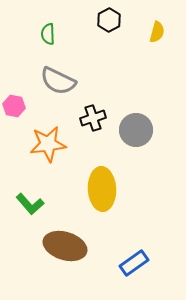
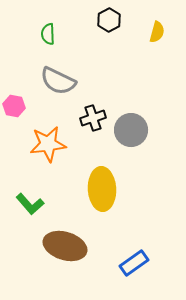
gray circle: moved 5 px left
